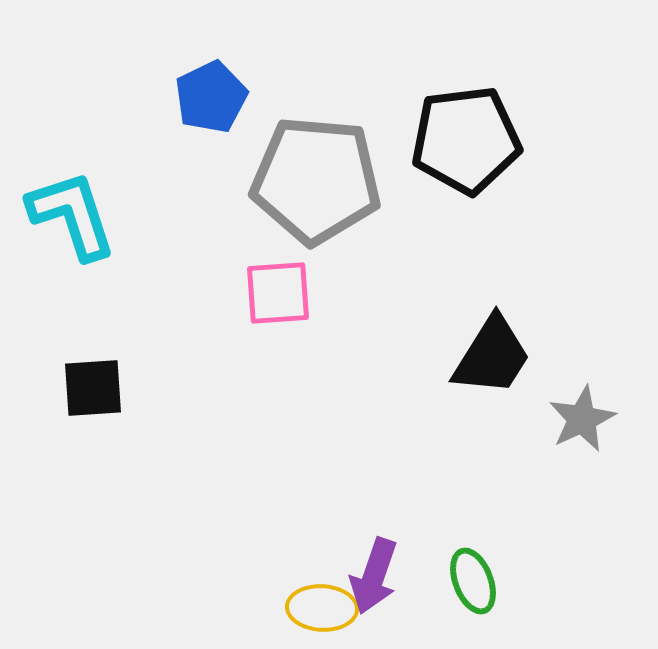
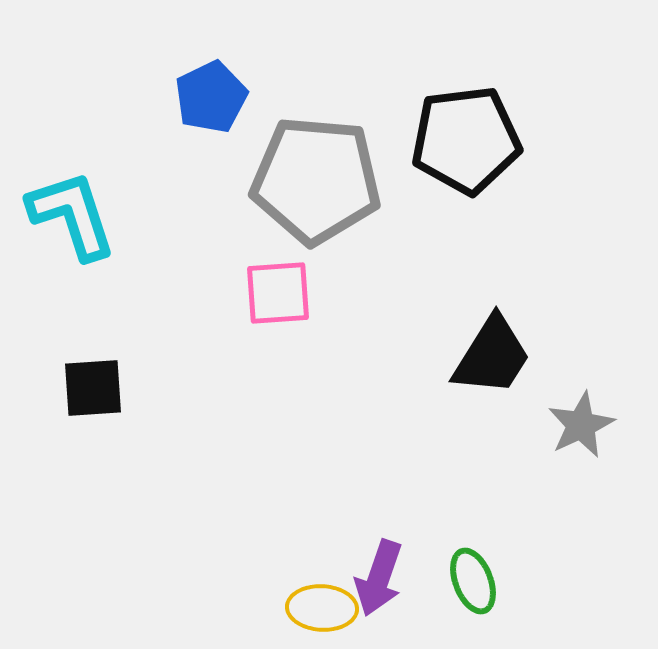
gray star: moved 1 px left, 6 px down
purple arrow: moved 5 px right, 2 px down
